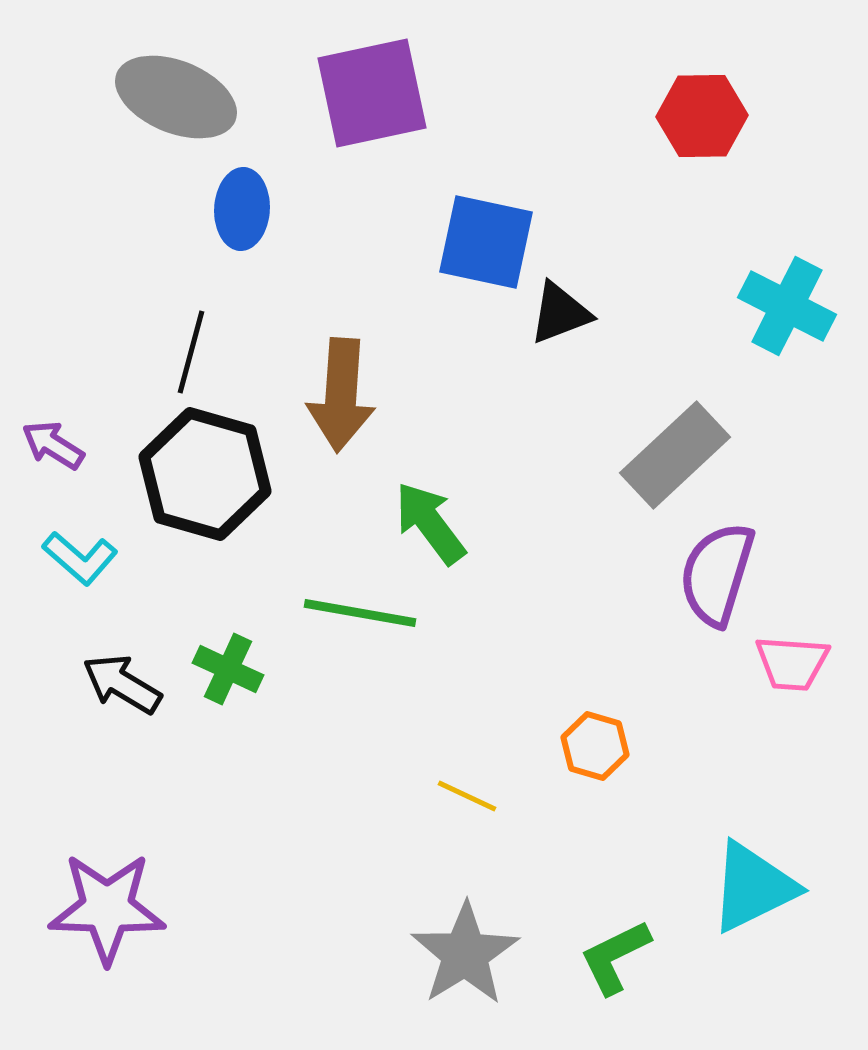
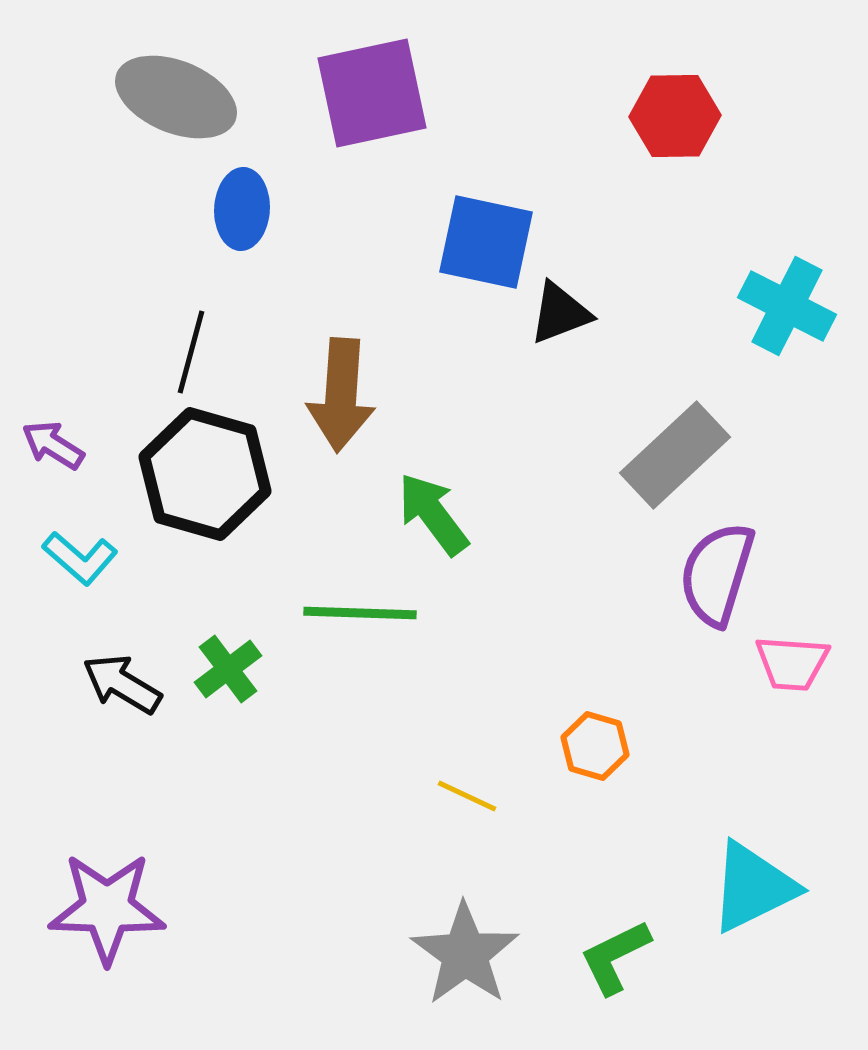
red hexagon: moved 27 px left
green arrow: moved 3 px right, 9 px up
green line: rotated 8 degrees counterclockwise
green cross: rotated 28 degrees clockwise
gray star: rotated 4 degrees counterclockwise
